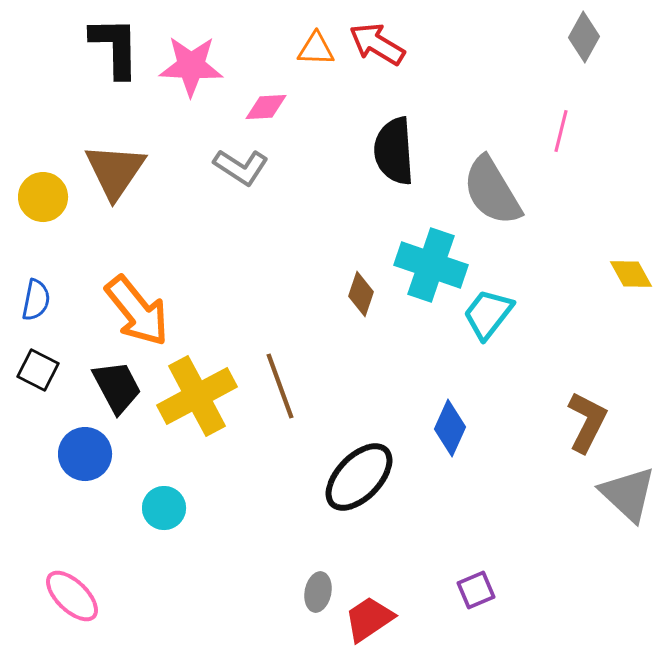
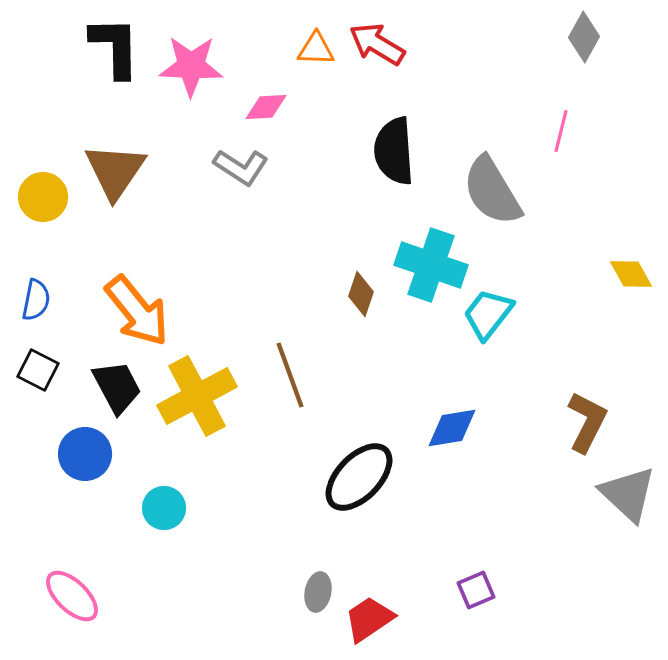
brown line: moved 10 px right, 11 px up
blue diamond: moved 2 px right; rotated 56 degrees clockwise
